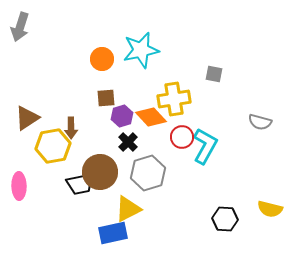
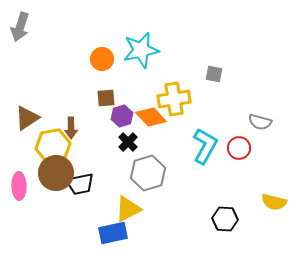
red circle: moved 57 px right, 11 px down
brown circle: moved 44 px left, 1 px down
yellow semicircle: moved 4 px right, 7 px up
